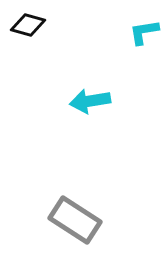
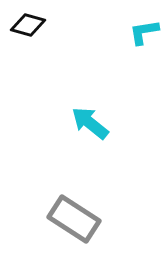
cyan arrow: moved 22 px down; rotated 48 degrees clockwise
gray rectangle: moved 1 px left, 1 px up
